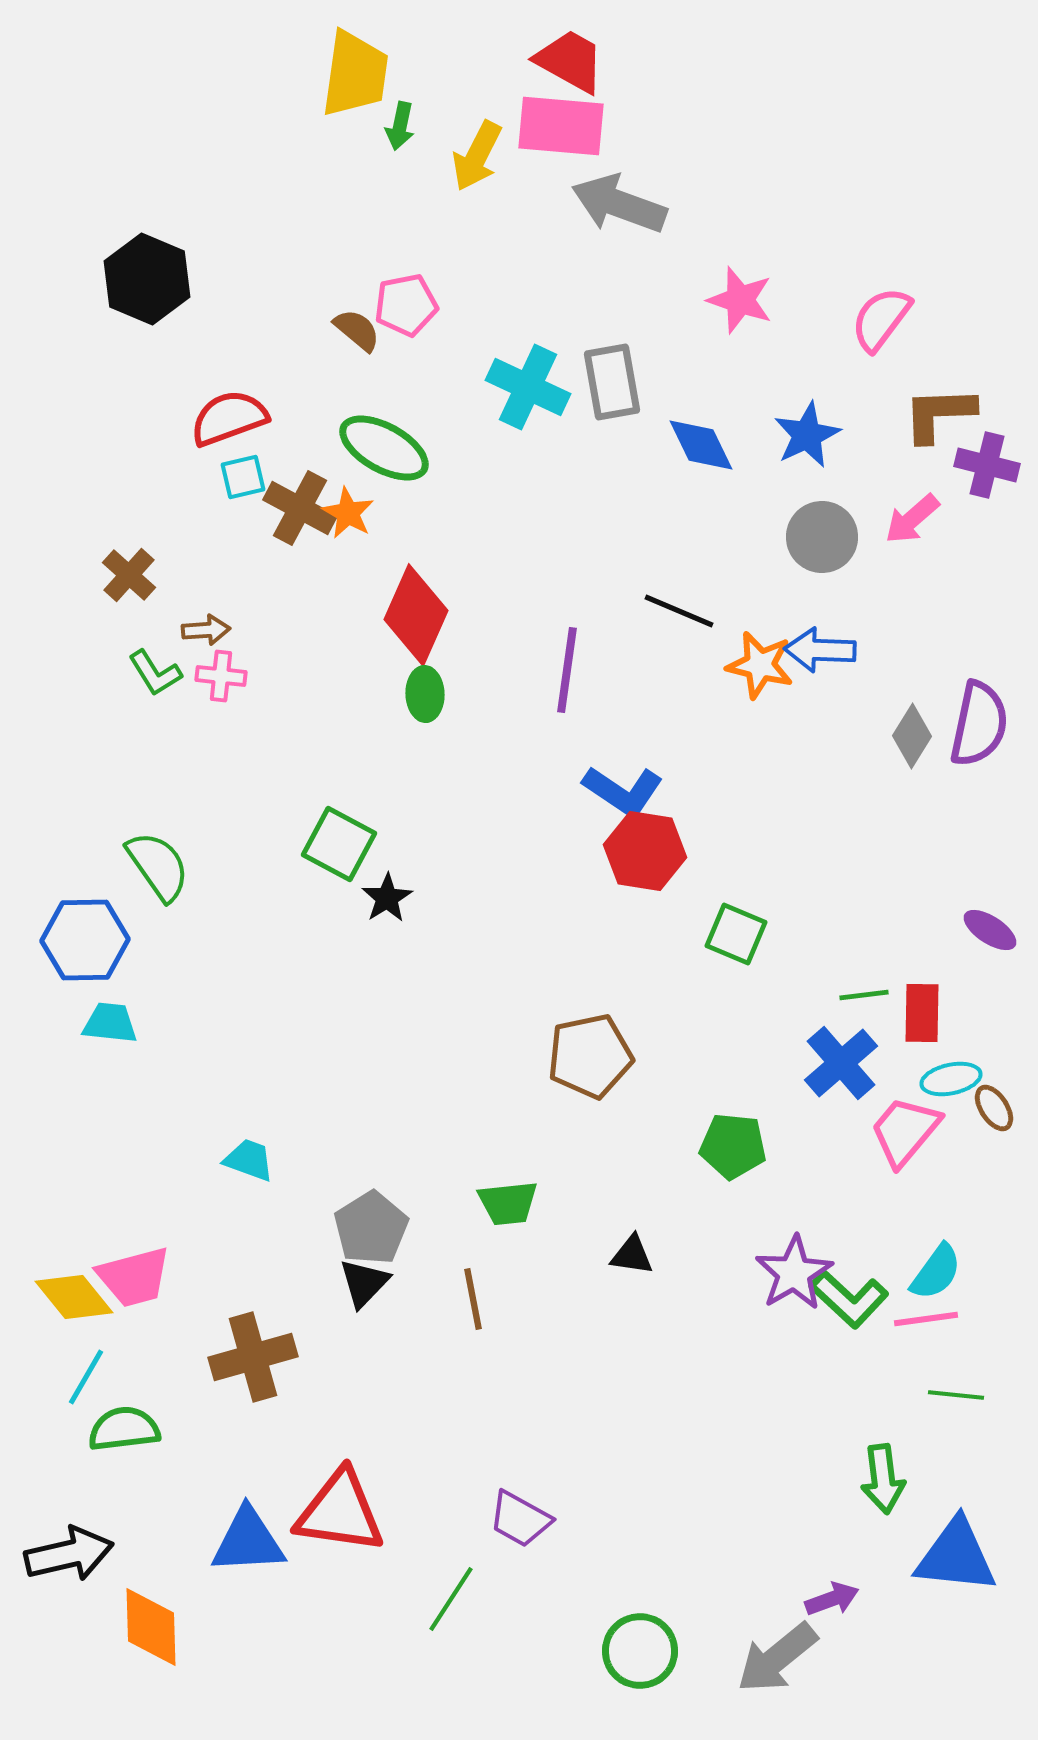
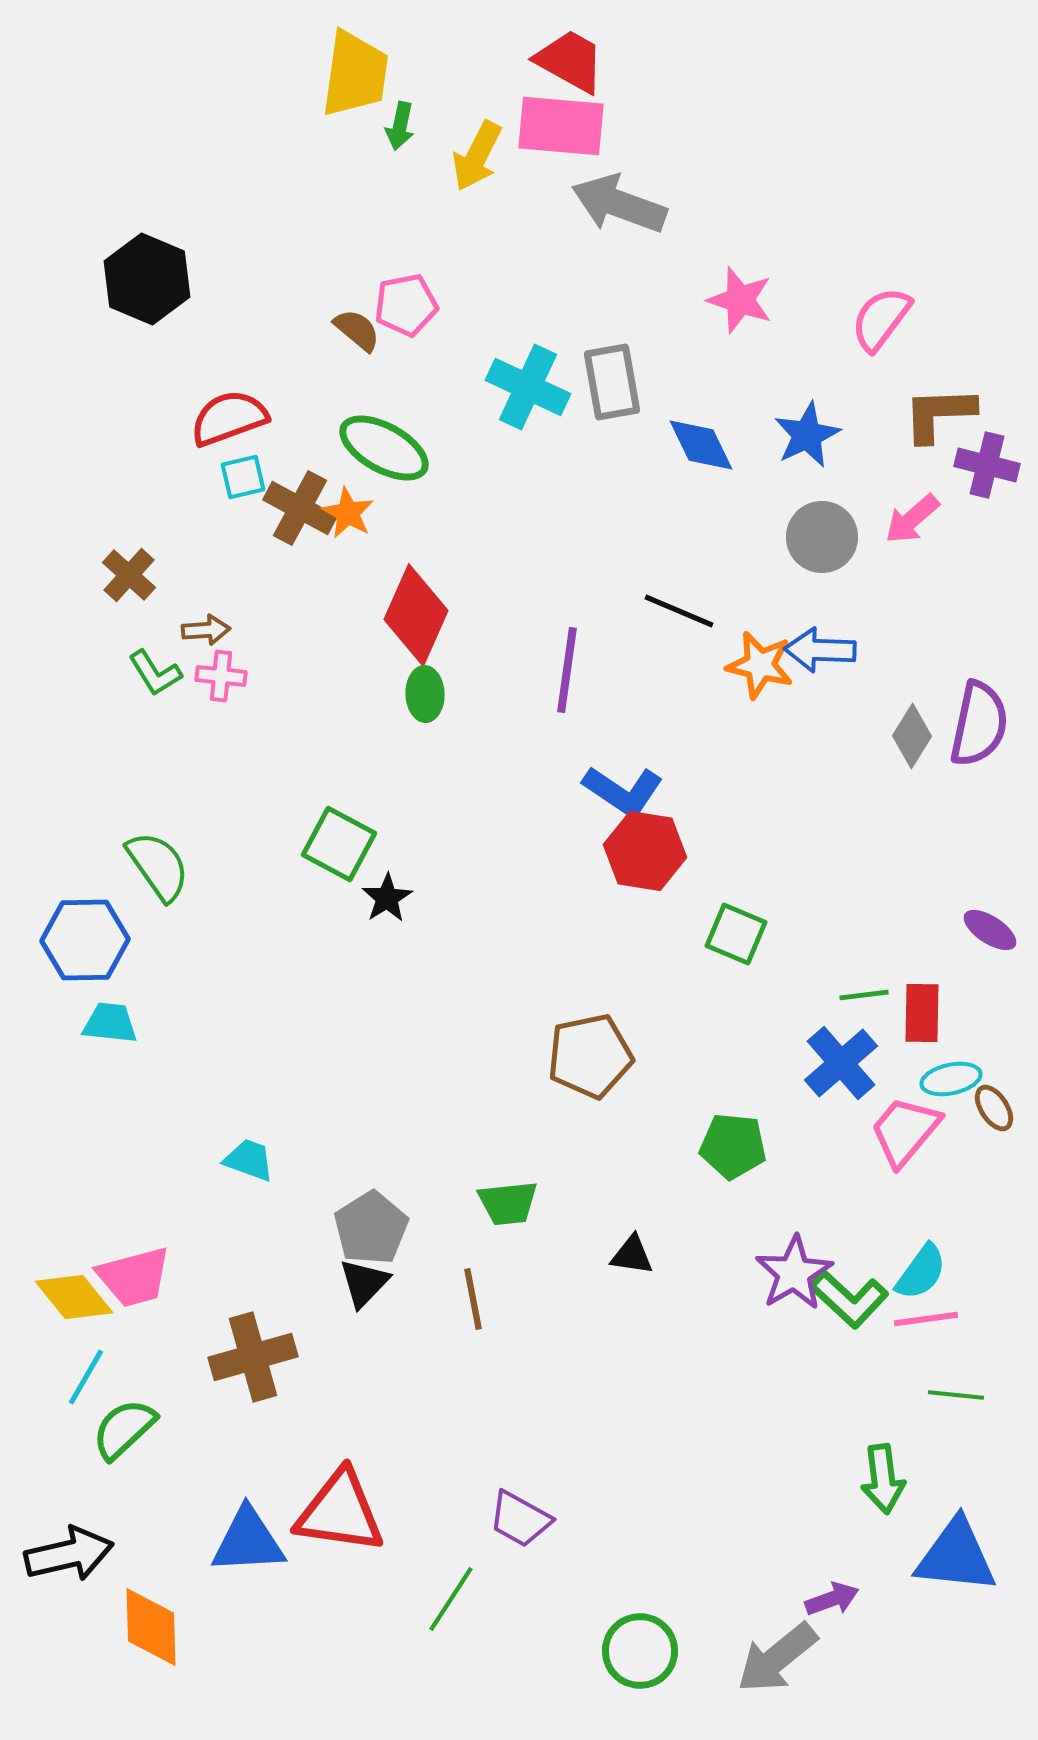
cyan semicircle at (936, 1272): moved 15 px left
green semicircle at (124, 1429): rotated 36 degrees counterclockwise
